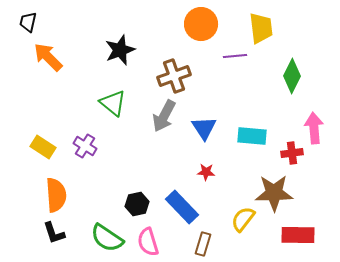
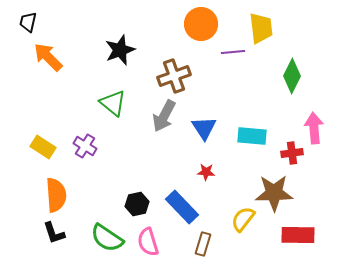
purple line: moved 2 px left, 4 px up
